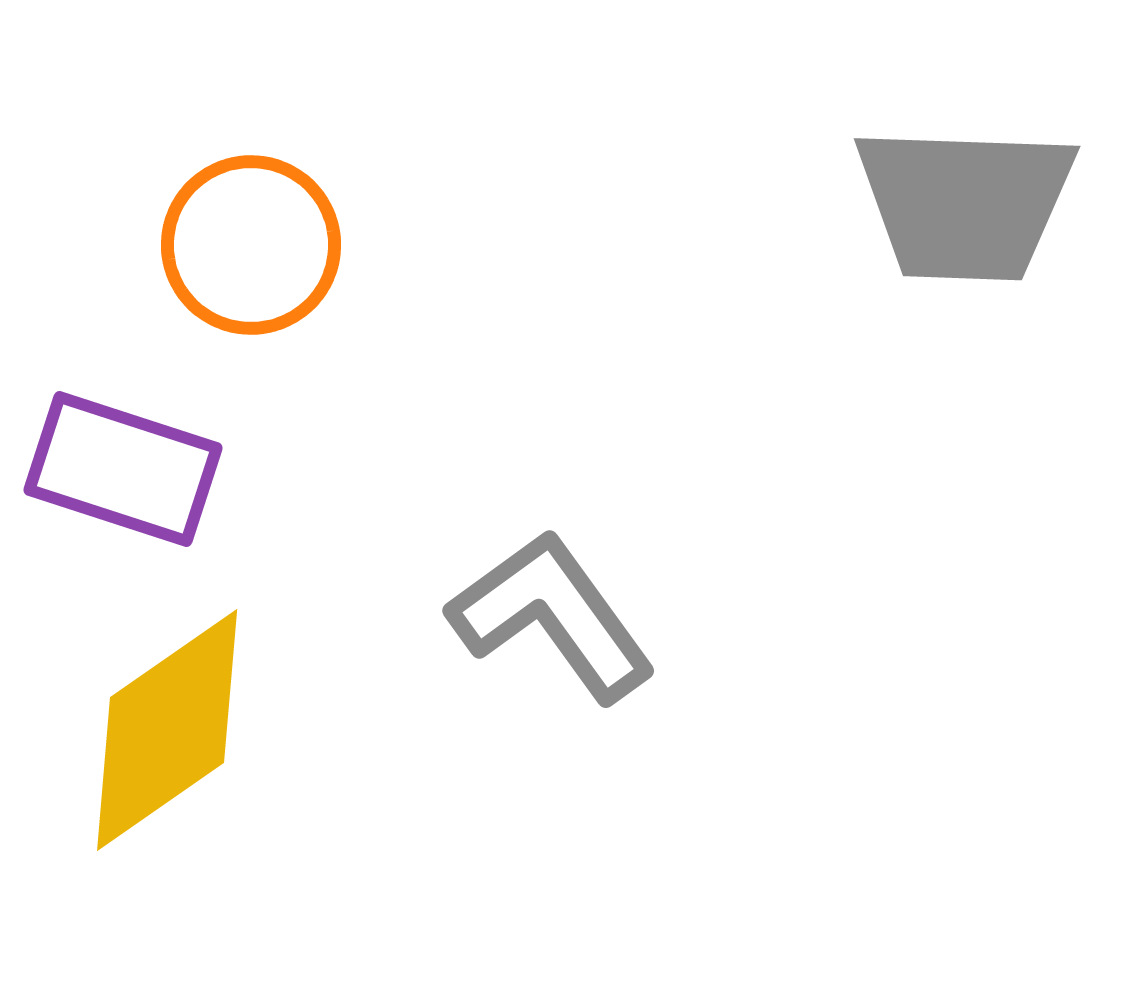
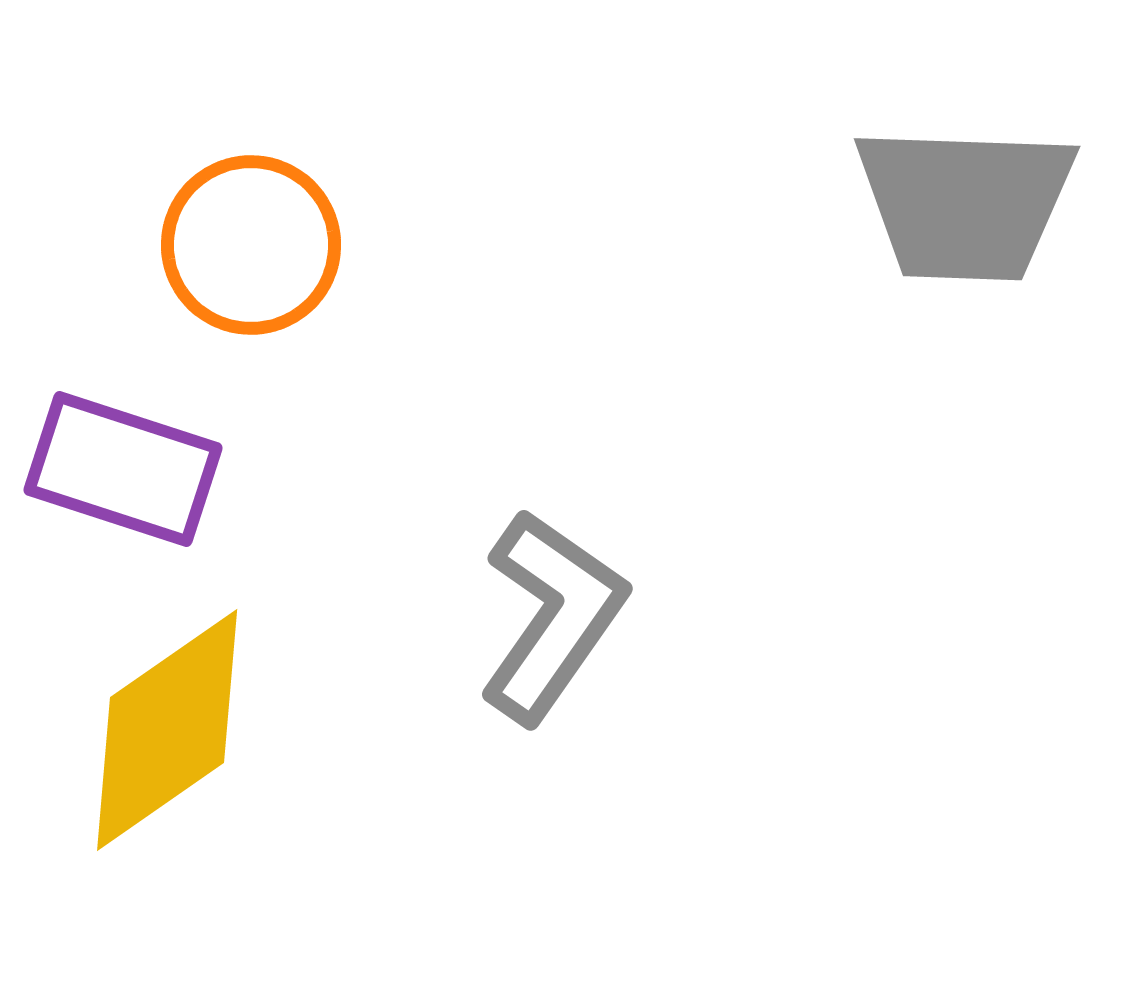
gray L-shape: rotated 71 degrees clockwise
